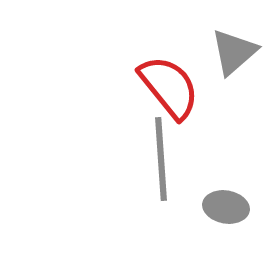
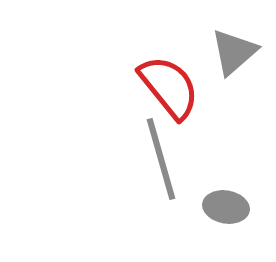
gray line: rotated 12 degrees counterclockwise
